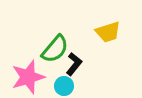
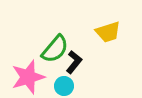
black L-shape: moved 2 px up
